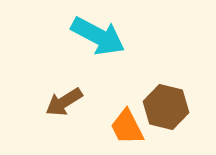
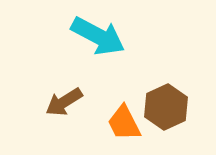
brown hexagon: rotated 21 degrees clockwise
orange trapezoid: moved 3 px left, 4 px up
